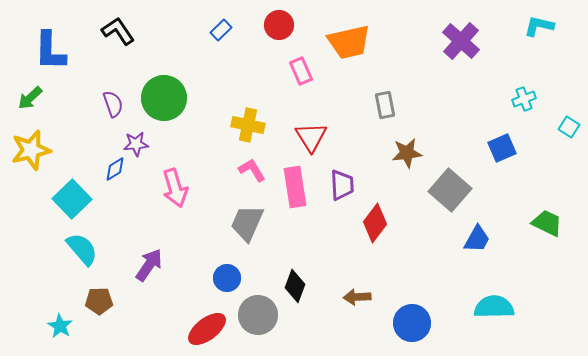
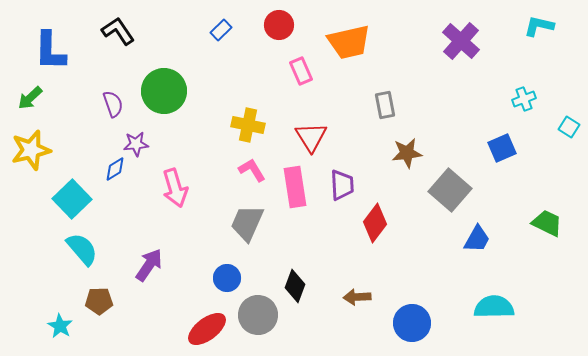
green circle at (164, 98): moved 7 px up
